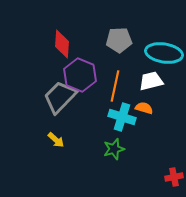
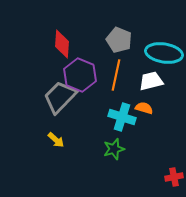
gray pentagon: rotated 25 degrees clockwise
orange line: moved 1 px right, 11 px up
